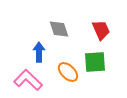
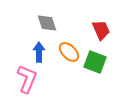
gray diamond: moved 12 px left, 6 px up
green square: rotated 25 degrees clockwise
orange ellipse: moved 1 px right, 20 px up
pink L-shape: moved 1 px left, 1 px up; rotated 68 degrees clockwise
